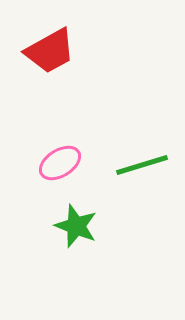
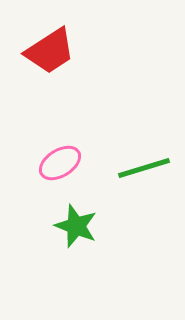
red trapezoid: rotated 4 degrees counterclockwise
green line: moved 2 px right, 3 px down
